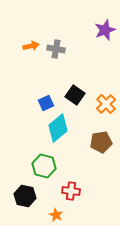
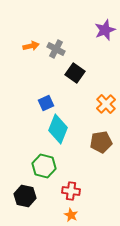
gray cross: rotated 18 degrees clockwise
black square: moved 22 px up
cyan diamond: moved 1 px down; rotated 28 degrees counterclockwise
orange star: moved 15 px right
